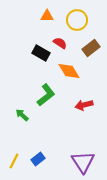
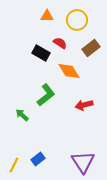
yellow line: moved 4 px down
